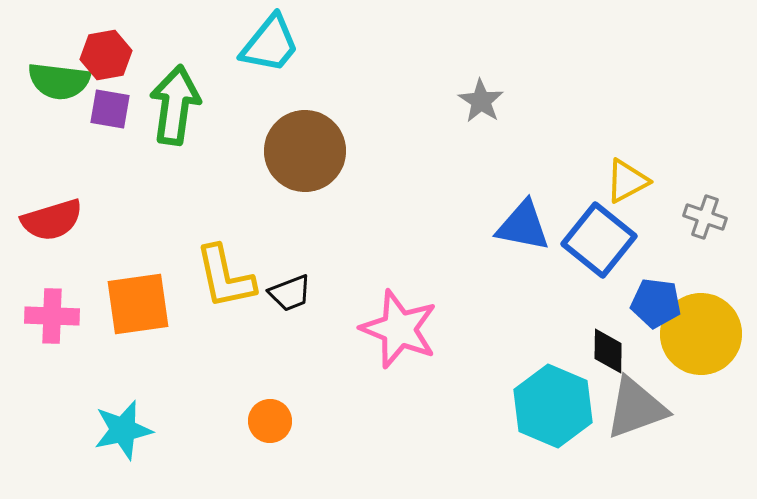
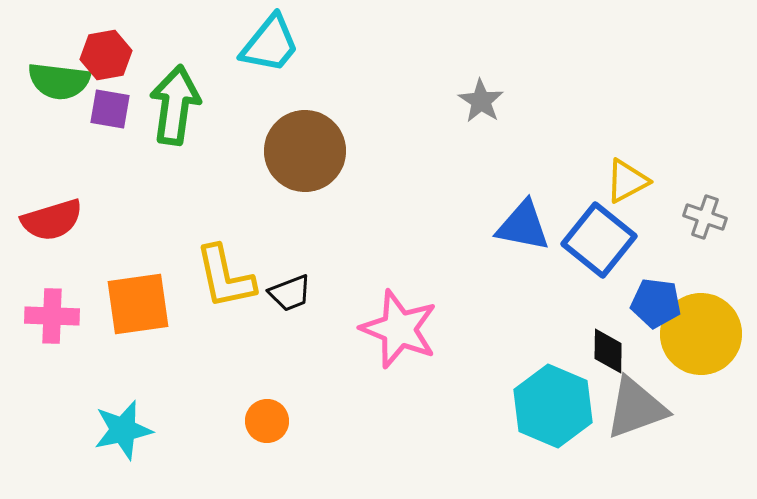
orange circle: moved 3 px left
